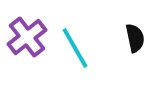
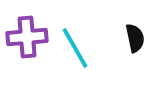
purple cross: rotated 33 degrees clockwise
